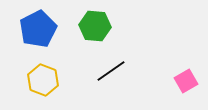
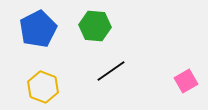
yellow hexagon: moved 7 px down
